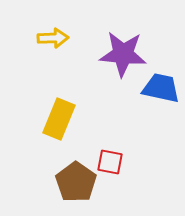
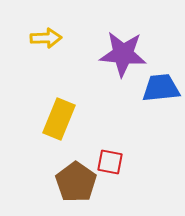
yellow arrow: moved 7 px left
blue trapezoid: rotated 18 degrees counterclockwise
